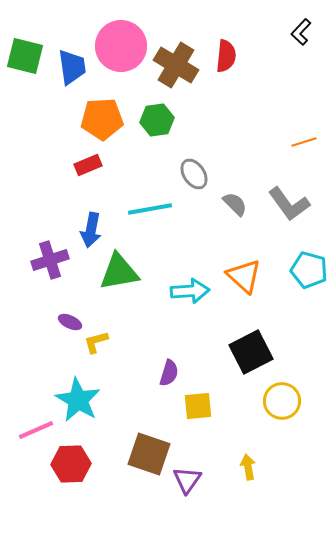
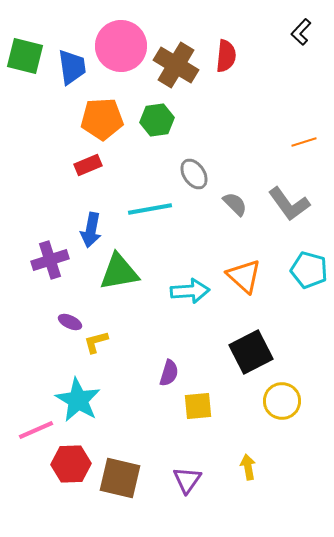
brown square: moved 29 px left, 24 px down; rotated 6 degrees counterclockwise
